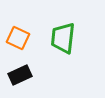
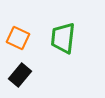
black rectangle: rotated 25 degrees counterclockwise
